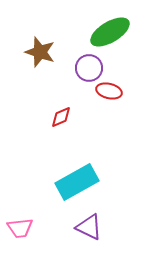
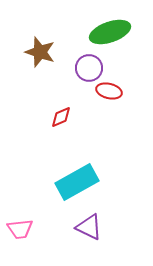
green ellipse: rotated 12 degrees clockwise
pink trapezoid: moved 1 px down
